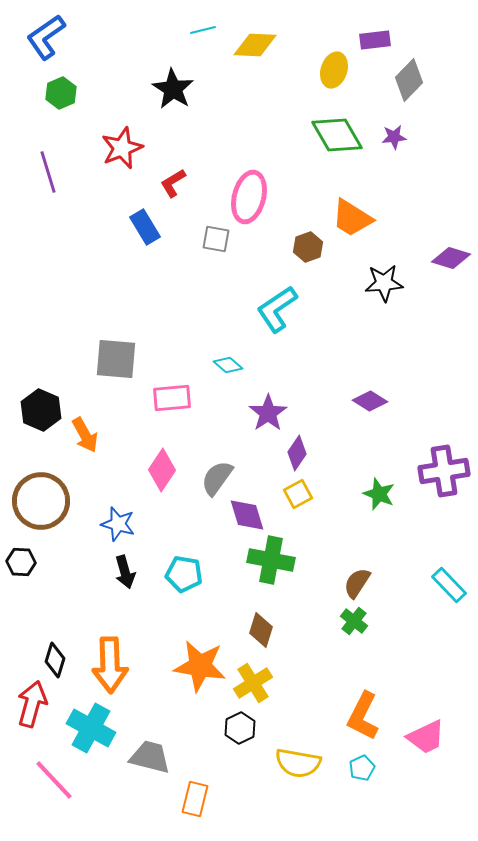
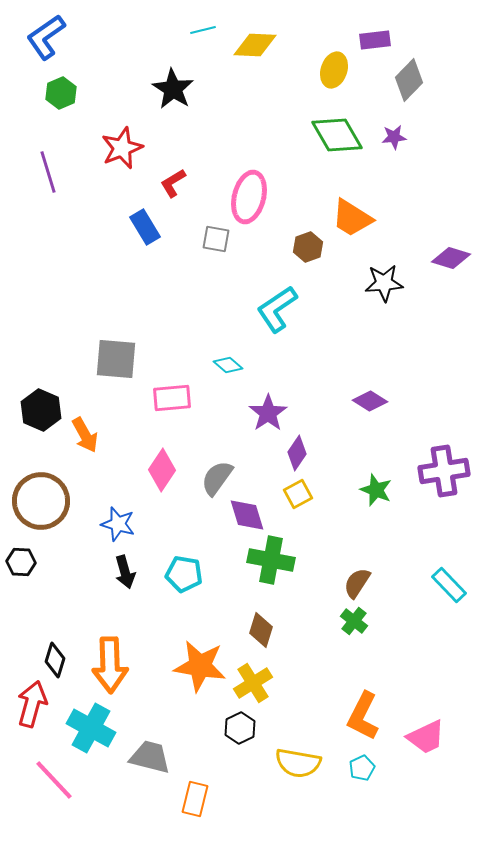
green star at (379, 494): moved 3 px left, 4 px up
